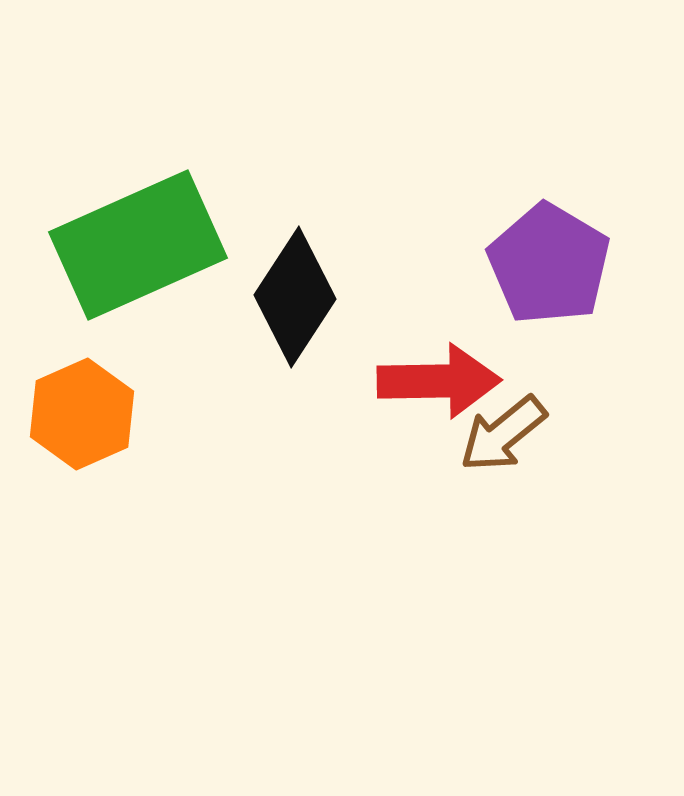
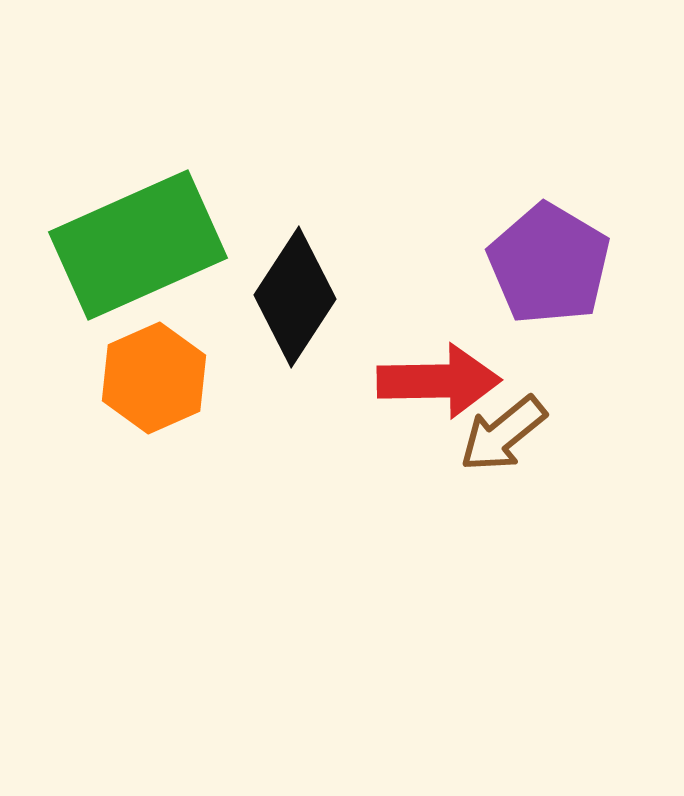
orange hexagon: moved 72 px right, 36 px up
